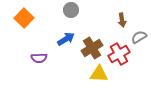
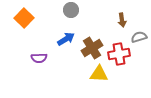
gray semicircle: rotated 14 degrees clockwise
red cross: rotated 20 degrees clockwise
